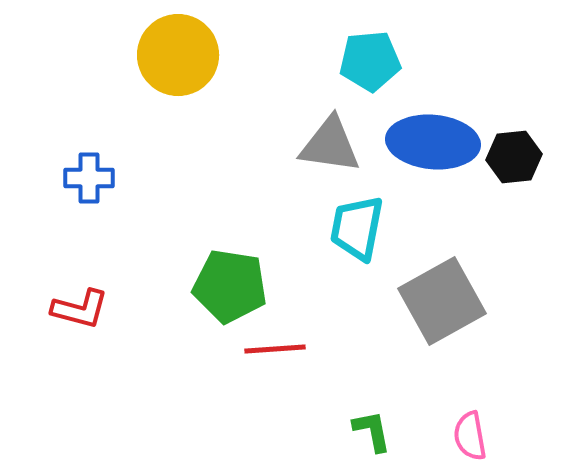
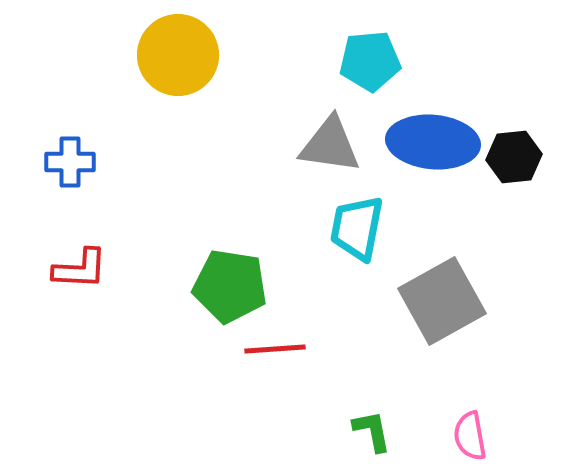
blue cross: moved 19 px left, 16 px up
red L-shape: moved 40 px up; rotated 12 degrees counterclockwise
